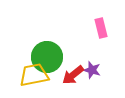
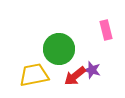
pink rectangle: moved 5 px right, 2 px down
green circle: moved 12 px right, 8 px up
red arrow: moved 2 px right, 1 px down
